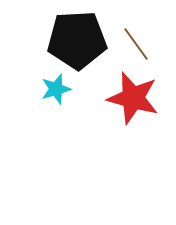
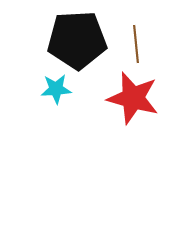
brown line: rotated 30 degrees clockwise
cyan star: rotated 12 degrees clockwise
